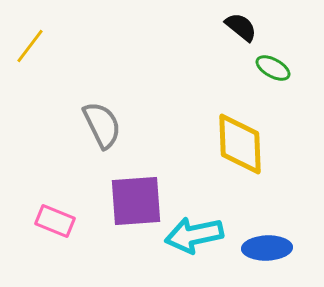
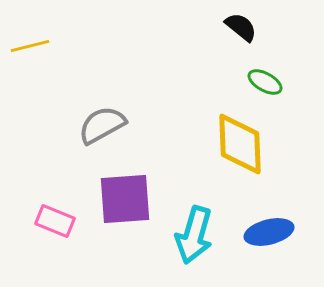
yellow line: rotated 39 degrees clockwise
green ellipse: moved 8 px left, 14 px down
gray semicircle: rotated 93 degrees counterclockwise
purple square: moved 11 px left, 2 px up
cyan arrow: rotated 62 degrees counterclockwise
blue ellipse: moved 2 px right, 16 px up; rotated 12 degrees counterclockwise
